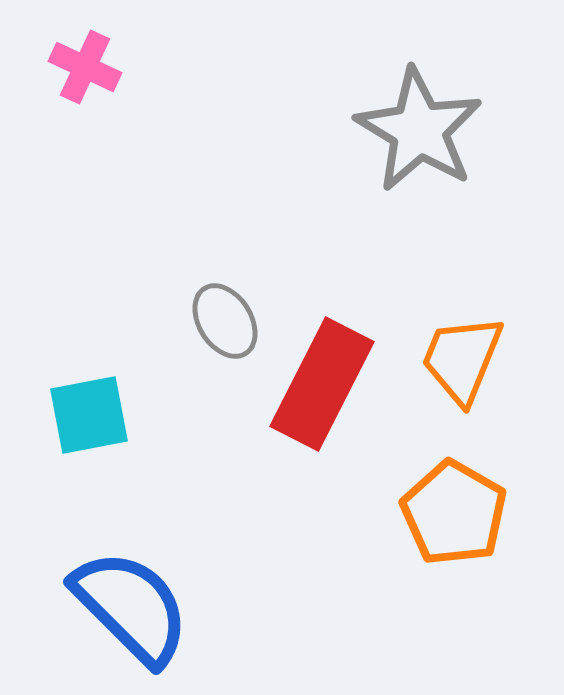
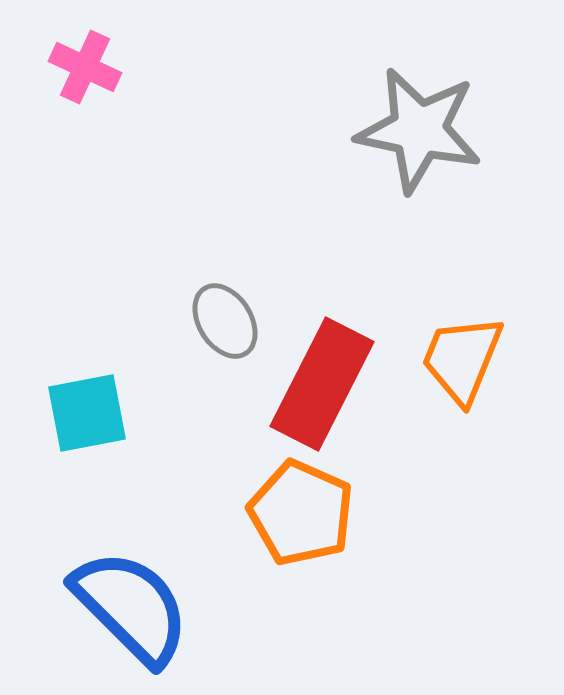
gray star: rotated 19 degrees counterclockwise
cyan square: moved 2 px left, 2 px up
orange pentagon: moved 153 px left; rotated 6 degrees counterclockwise
